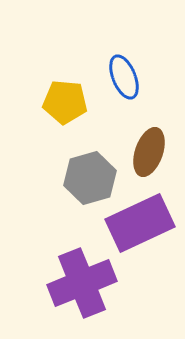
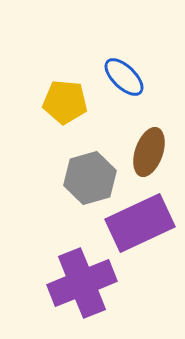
blue ellipse: rotated 24 degrees counterclockwise
